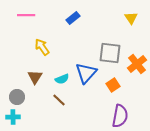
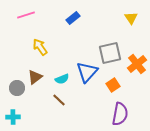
pink line: rotated 18 degrees counterclockwise
yellow arrow: moved 2 px left
gray square: rotated 20 degrees counterclockwise
blue triangle: moved 1 px right, 1 px up
brown triangle: rotated 21 degrees clockwise
gray circle: moved 9 px up
purple semicircle: moved 2 px up
